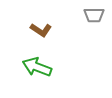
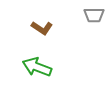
brown L-shape: moved 1 px right, 2 px up
